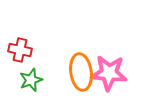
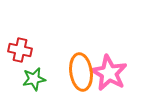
pink star: rotated 24 degrees clockwise
green star: moved 3 px right, 1 px up; rotated 10 degrees clockwise
